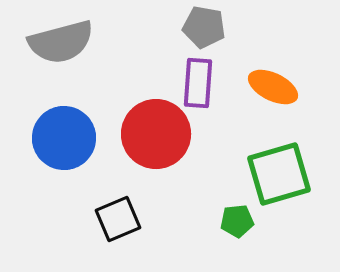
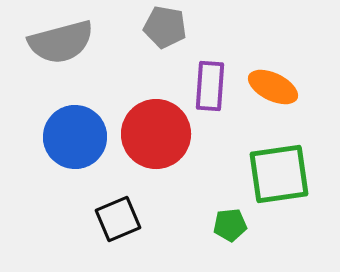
gray pentagon: moved 39 px left
purple rectangle: moved 12 px right, 3 px down
blue circle: moved 11 px right, 1 px up
green square: rotated 8 degrees clockwise
green pentagon: moved 7 px left, 4 px down
